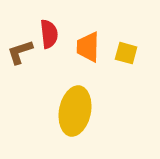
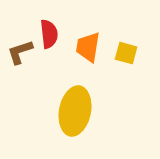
orange trapezoid: rotated 8 degrees clockwise
